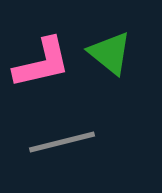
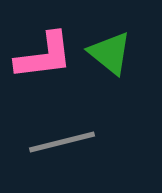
pink L-shape: moved 2 px right, 7 px up; rotated 6 degrees clockwise
